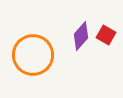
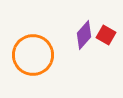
purple diamond: moved 3 px right, 1 px up
